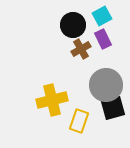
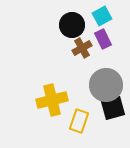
black circle: moved 1 px left
brown cross: moved 1 px right, 1 px up
